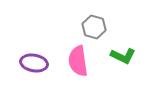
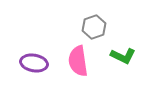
gray hexagon: rotated 25 degrees clockwise
